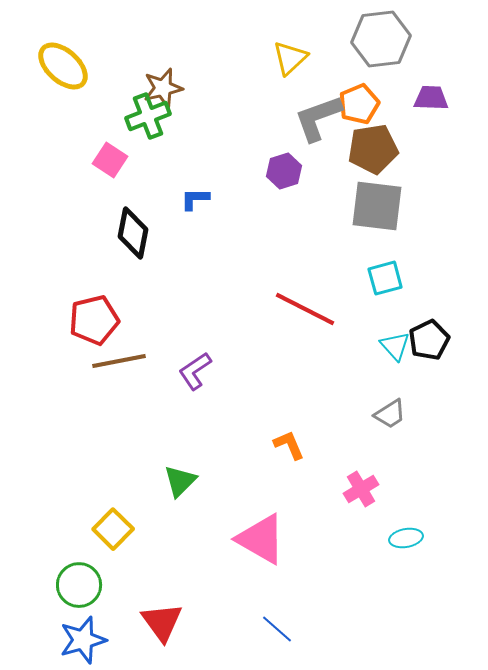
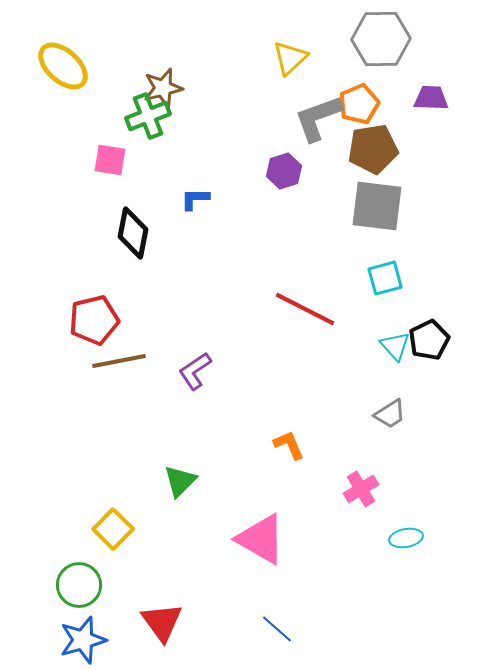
gray hexagon: rotated 6 degrees clockwise
pink square: rotated 24 degrees counterclockwise
